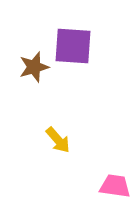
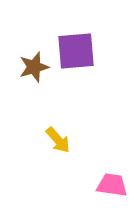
purple square: moved 3 px right, 5 px down; rotated 9 degrees counterclockwise
pink trapezoid: moved 3 px left, 1 px up
